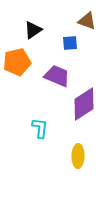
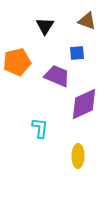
black triangle: moved 12 px right, 4 px up; rotated 24 degrees counterclockwise
blue square: moved 7 px right, 10 px down
purple diamond: rotated 8 degrees clockwise
